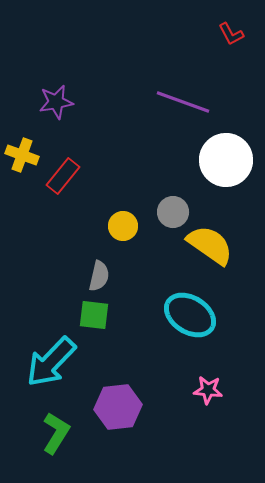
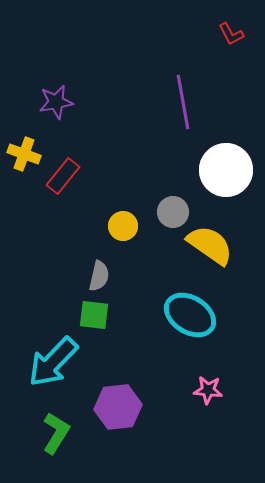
purple line: rotated 60 degrees clockwise
yellow cross: moved 2 px right, 1 px up
white circle: moved 10 px down
cyan arrow: moved 2 px right
